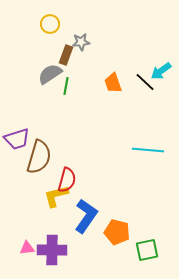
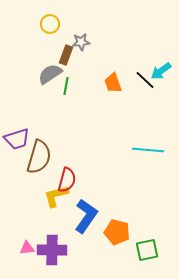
black line: moved 2 px up
